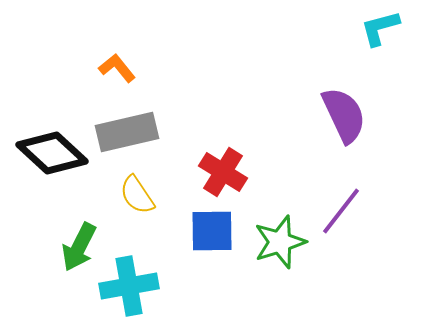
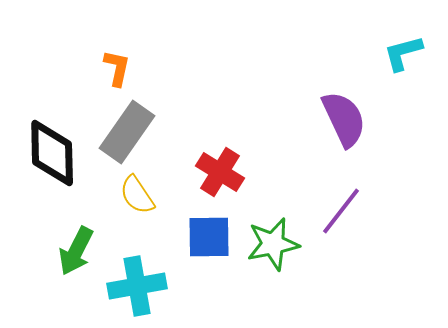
cyan L-shape: moved 23 px right, 25 px down
orange L-shape: rotated 51 degrees clockwise
purple semicircle: moved 4 px down
gray rectangle: rotated 42 degrees counterclockwise
black diamond: rotated 46 degrees clockwise
red cross: moved 3 px left
blue square: moved 3 px left, 6 px down
green star: moved 7 px left, 2 px down; rotated 6 degrees clockwise
green arrow: moved 3 px left, 4 px down
cyan cross: moved 8 px right
